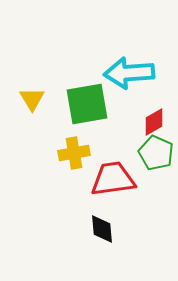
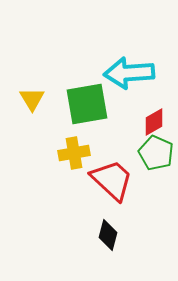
red trapezoid: moved 1 px left, 1 px down; rotated 51 degrees clockwise
black diamond: moved 6 px right, 6 px down; rotated 20 degrees clockwise
